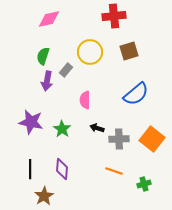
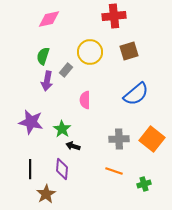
black arrow: moved 24 px left, 18 px down
brown star: moved 2 px right, 2 px up
